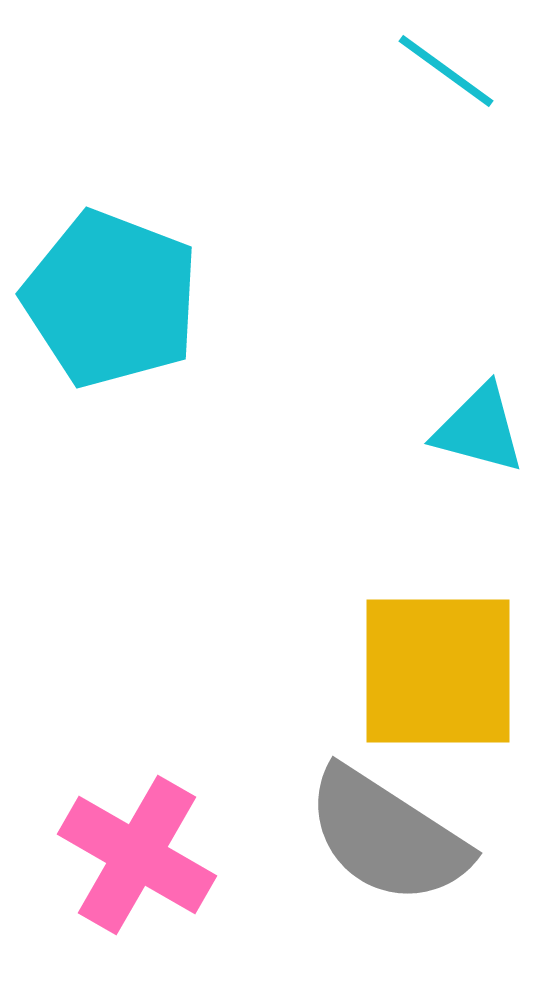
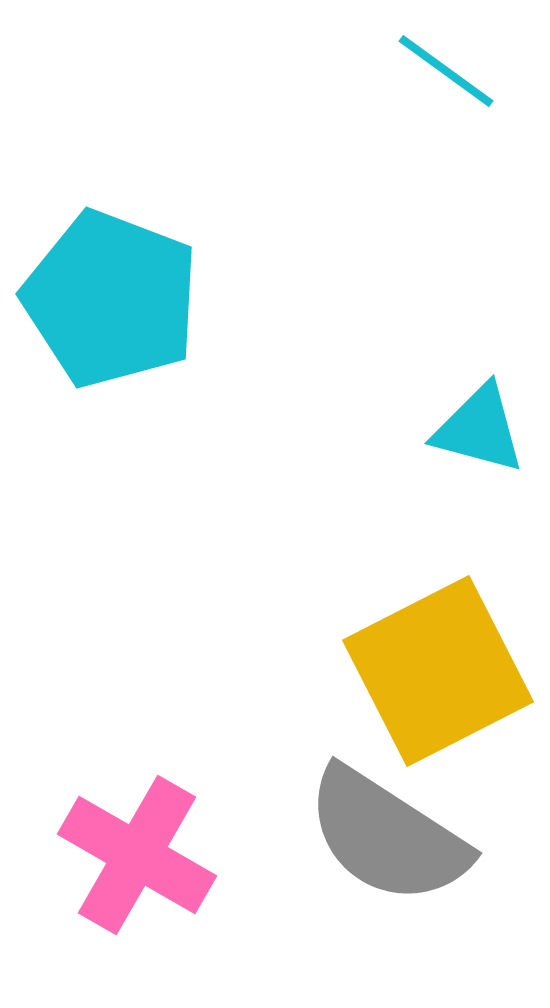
yellow square: rotated 27 degrees counterclockwise
